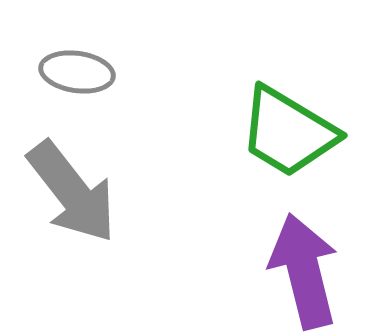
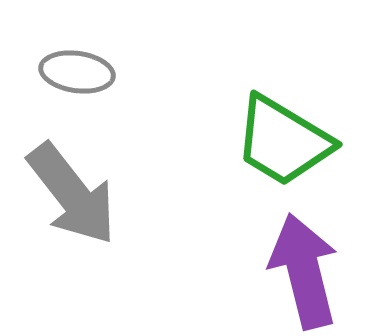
green trapezoid: moved 5 px left, 9 px down
gray arrow: moved 2 px down
